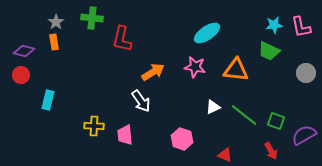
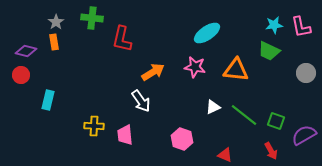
purple diamond: moved 2 px right
